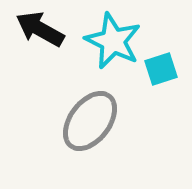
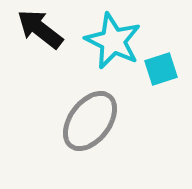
black arrow: rotated 9 degrees clockwise
